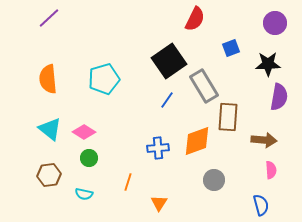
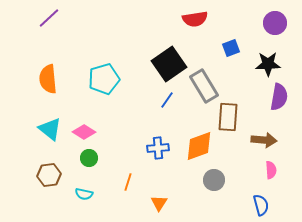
red semicircle: rotated 55 degrees clockwise
black square: moved 3 px down
orange diamond: moved 2 px right, 5 px down
